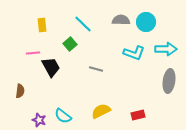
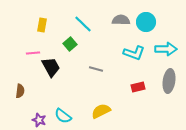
yellow rectangle: rotated 16 degrees clockwise
red rectangle: moved 28 px up
